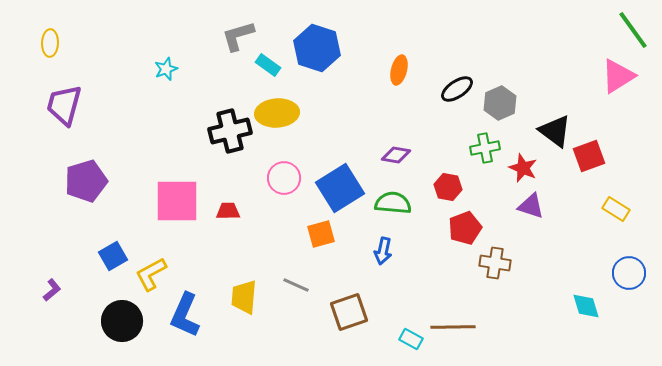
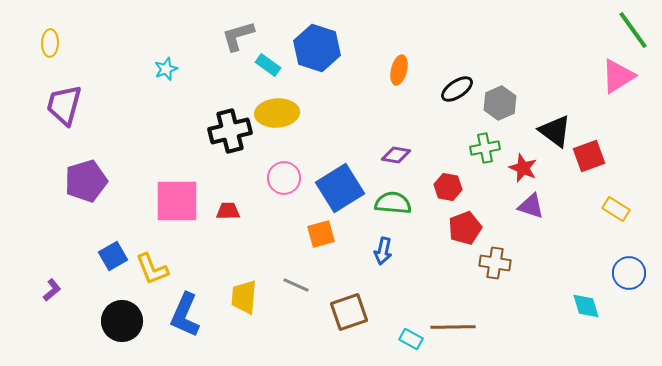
yellow L-shape at (151, 274): moved 1 px right, 5 px up; rotated 84 degrees counterclockwise
